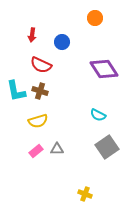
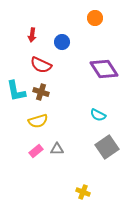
brown cross: moved 1 px right, 1 px down
yellow cross: moved 2 px left, 2 px up
